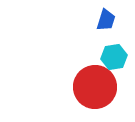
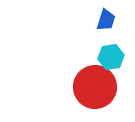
cyan hexagon: moved 3 px left
